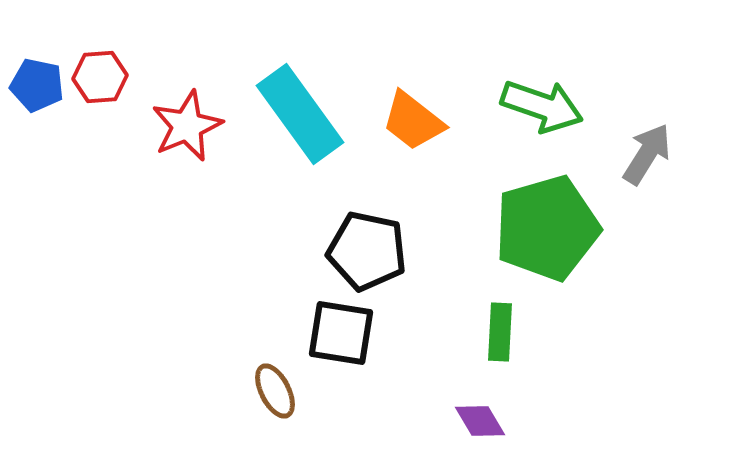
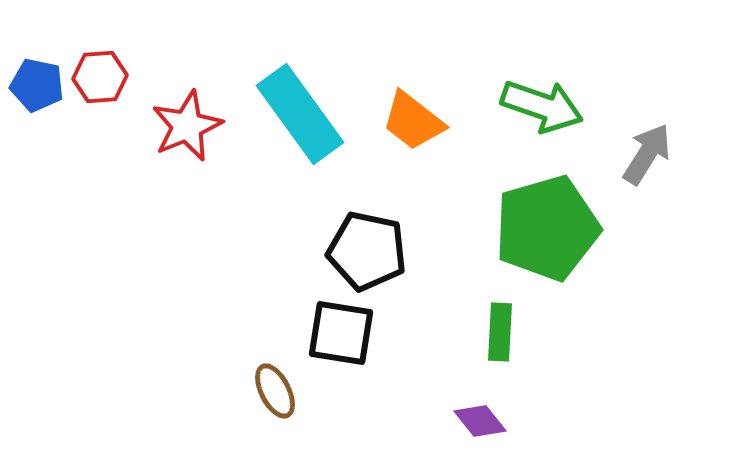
purple diamond: rotated 8 degrees counterclockwise
